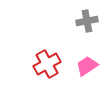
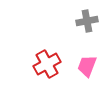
pink trapezoid: rotated 35 degrees counterclockwise
